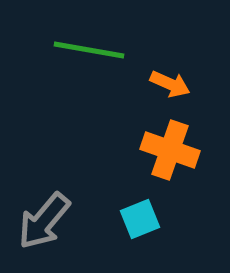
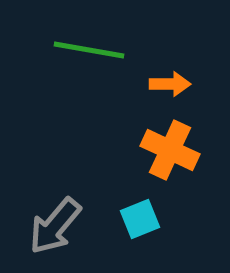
orange arrow: rotated 24 degrees counterclockwise
orange cross: rotated 6 degrees clockwise
gray arrow: moved 11 px right, 5 px down
